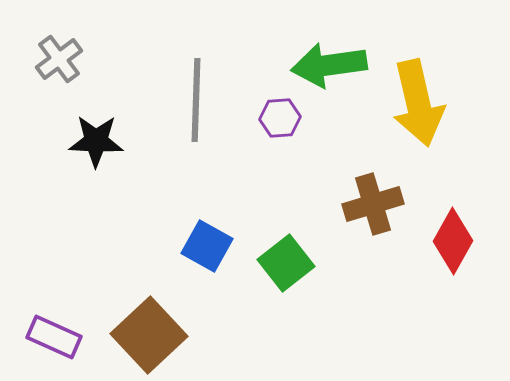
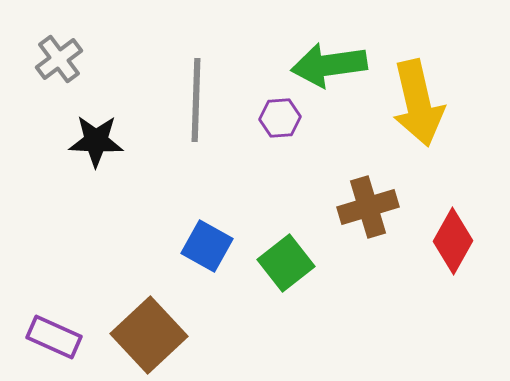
brown cross: moved 5 px left, 3 px down
